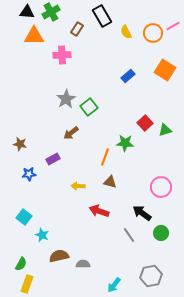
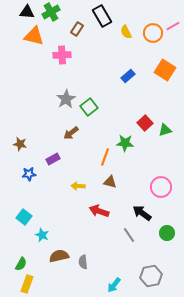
orange triangle: rotated 15 degrees clockwise
green circle: moved 6 px right
gray semicircle: moved 2 px up; rotated 96 degrees counterclockwise
